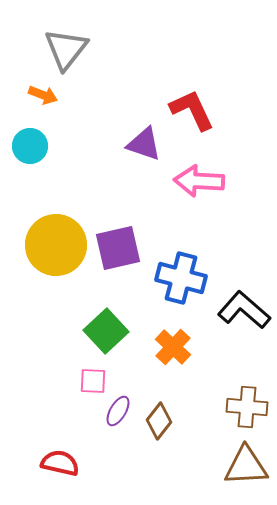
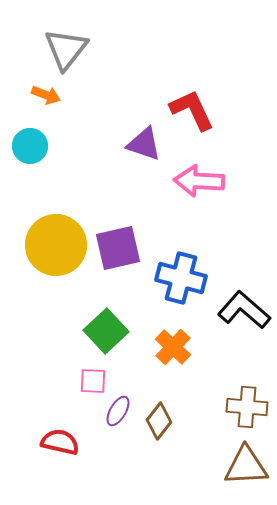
orange arrow: moved 3 px right
red semicircle: moved 21 px up
